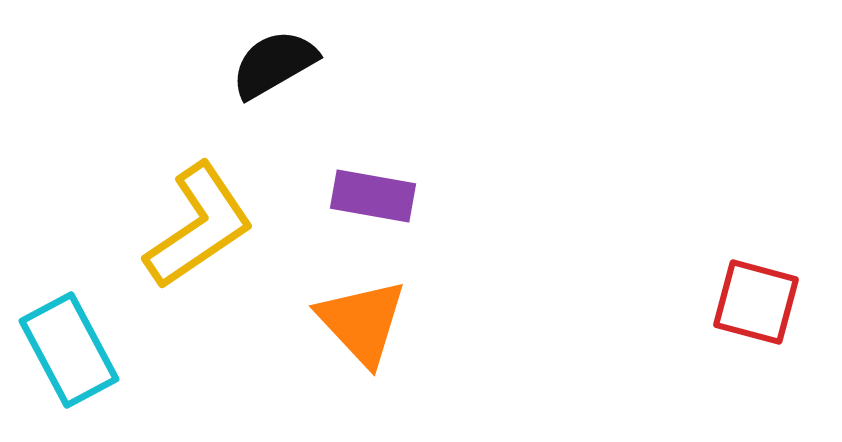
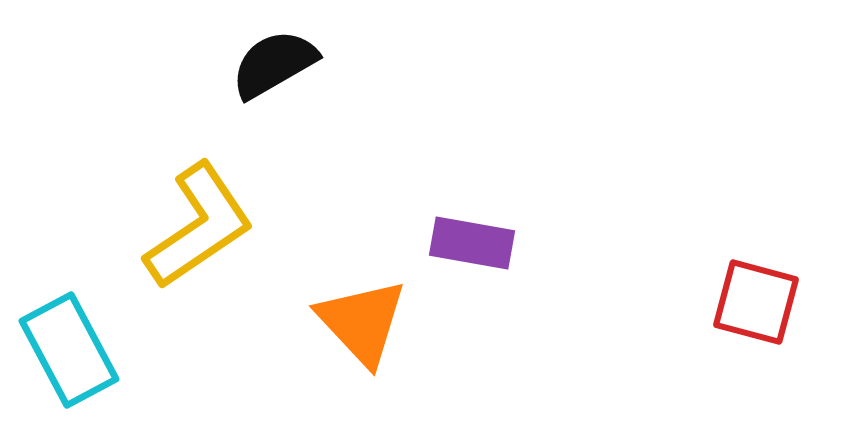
purple rectangle: moved 99 px right, 47 px down
